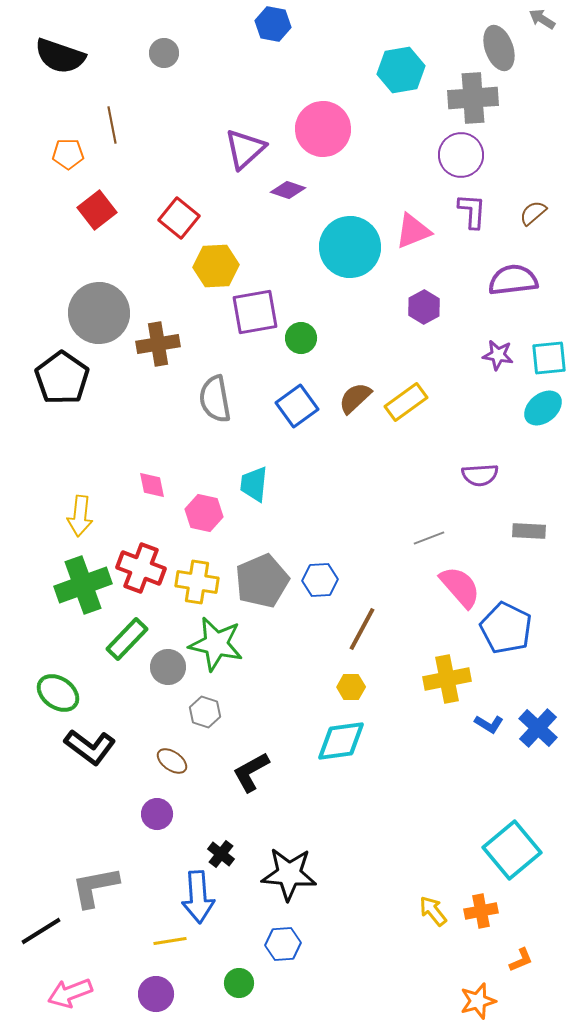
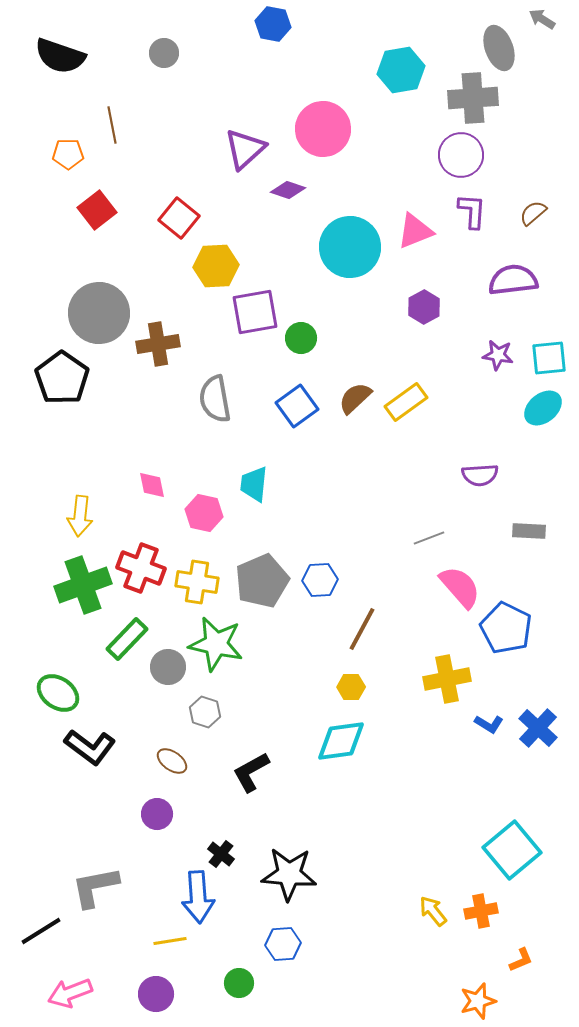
pink triangle at (413, 231): moved 2 px right
